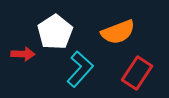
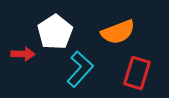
red rectangle: rotated 16 degrees counterclockwise
